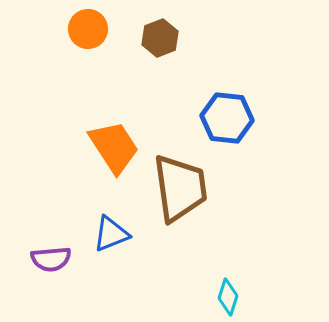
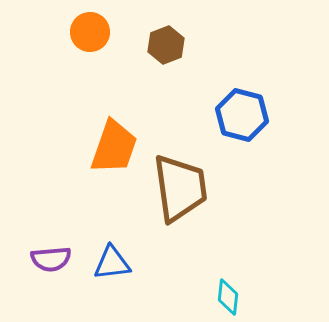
orange circle: moved 2 px right, 3 px down
brown hexagon: moved 6 px right, 7 px down
blue hexagon: moved 15 px right, 3 px up; rotated 9 degrees clockwise
orange trapezoid: rotated 52 degrees clockwise
blue triangle: moved 1 px right, 29 px down; rotated 15 degrees clockwise
cyan diamond: rotated 12 degrees counterclockwise
